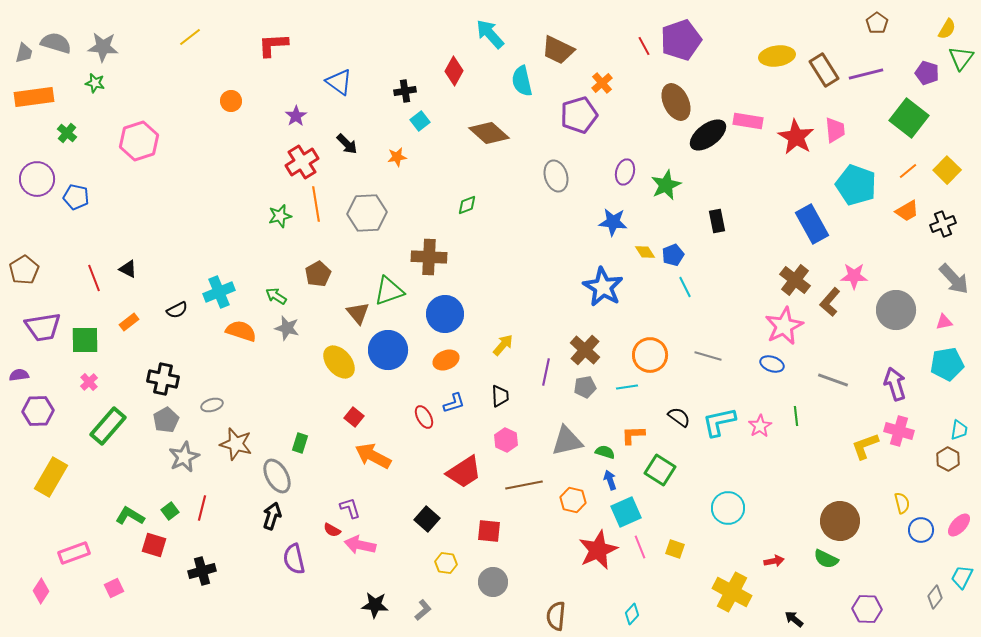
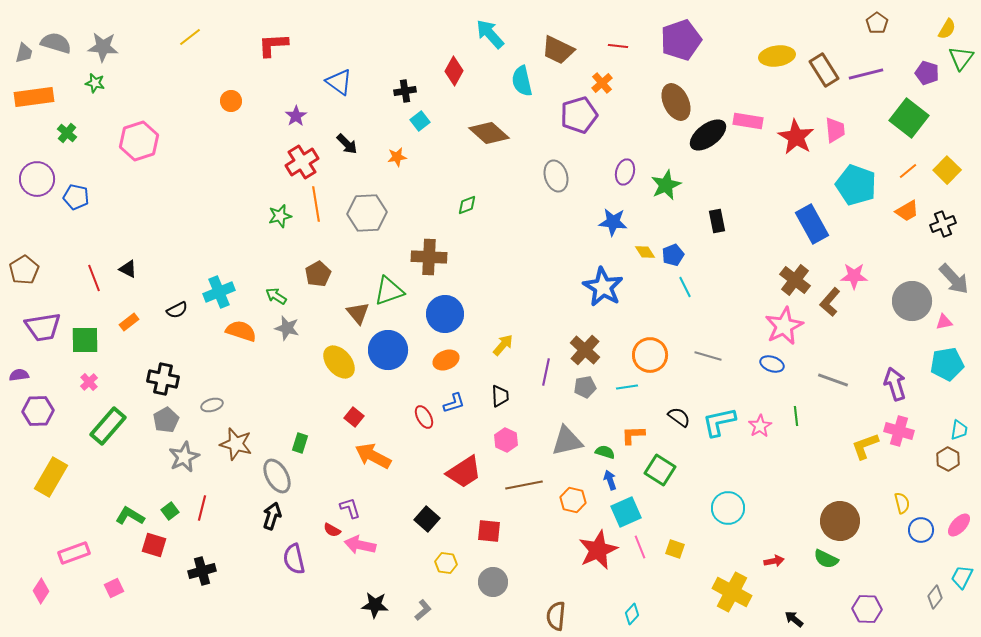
red line at (644, 46): moved 26 px left; rotated 54 degrees counterclockwise
gray circle at (896, 310): moved 16 px right, 9 px up
